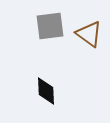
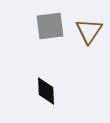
brown triangle: moved 3 px up; rotated 28 degrees clockwise
